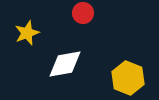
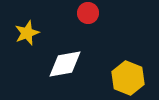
red circle: moved 5 px right
